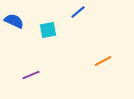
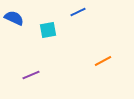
blue line: rotated 14 degrees clockwise
blue semicircle: moved 3 px up
